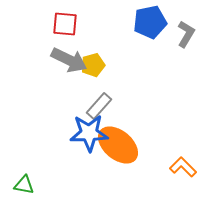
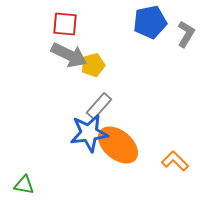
gray arrow: moved 5 px up
blue star: rotated 6 degrees counterclockwise
orange L-shape: moved 8 px left, 6 px up
